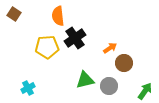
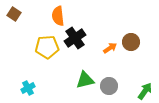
brown circle: moved 7 px right, 21 px up
